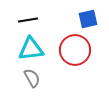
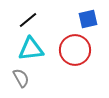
black line: rotated 30 degrees counterclockwise
gray semicircle: moved 11 px left
